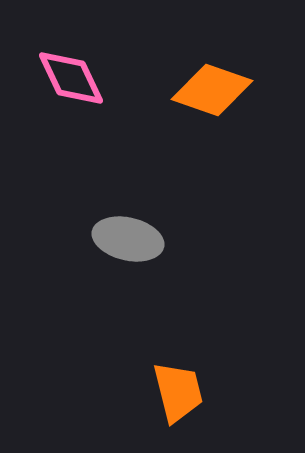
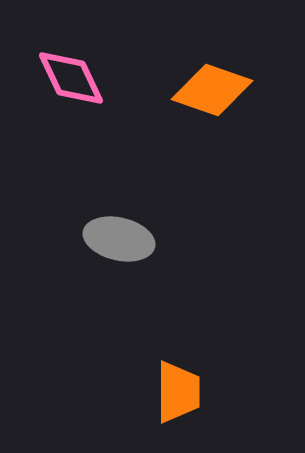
gray ellipse: moved 9 px left
orange trapezoid: rotated 14 degrees clockwise
